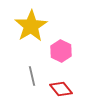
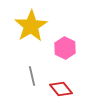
pink hexagon: moved 4 px right, 3 px up
